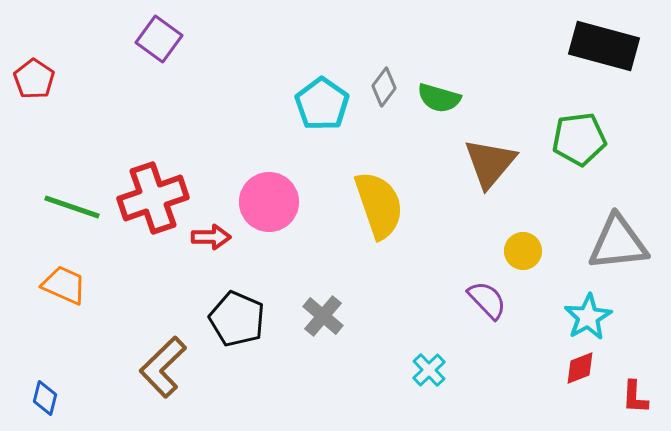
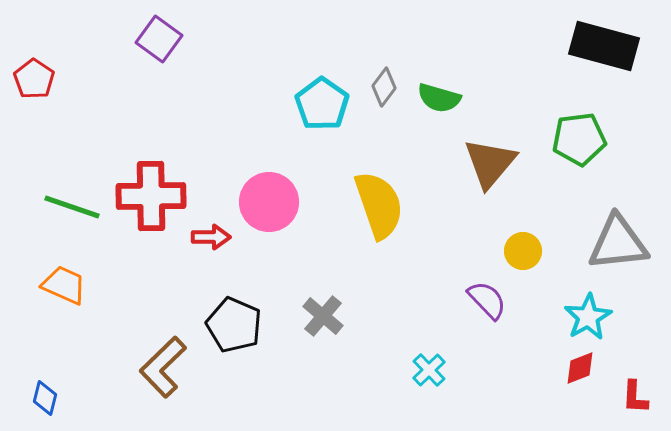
red cross: moved 2 px left, 2 px up; rotated 18 degrees clockwise
black pentagon: moved 3 px left, 6 px down
